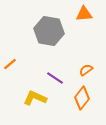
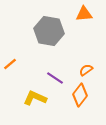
orange diamond: moved 2 px left, 3 px up
